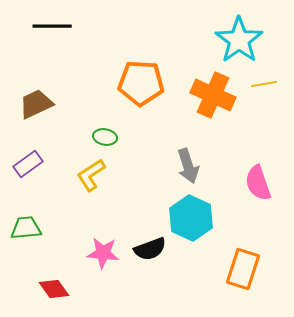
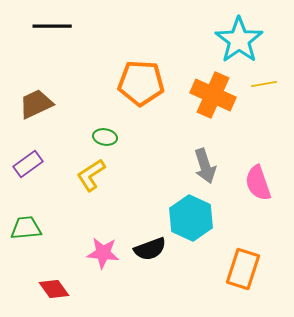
gray arrow: moved 17 px right
